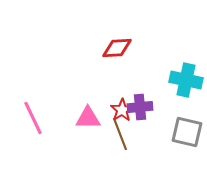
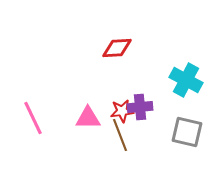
cyan cross: rotated 16 degrees clockwise
red star: moved 1 px down; rotated 25 degrees clockwise
brown line: moved 1 px down
